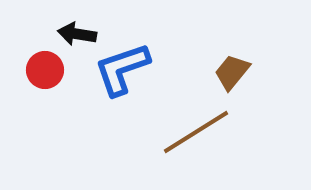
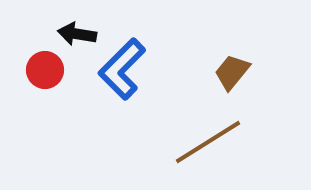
blue L-shape: rotated 26 degrees counterclockwise
brown line: moved 12 px right, 10 px down
